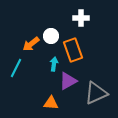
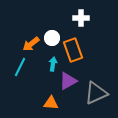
white circle: moved 1 px right, 2 px down
cyan arrow: moved 1 px left
cyan line: moved 4 px right, 1 px up
